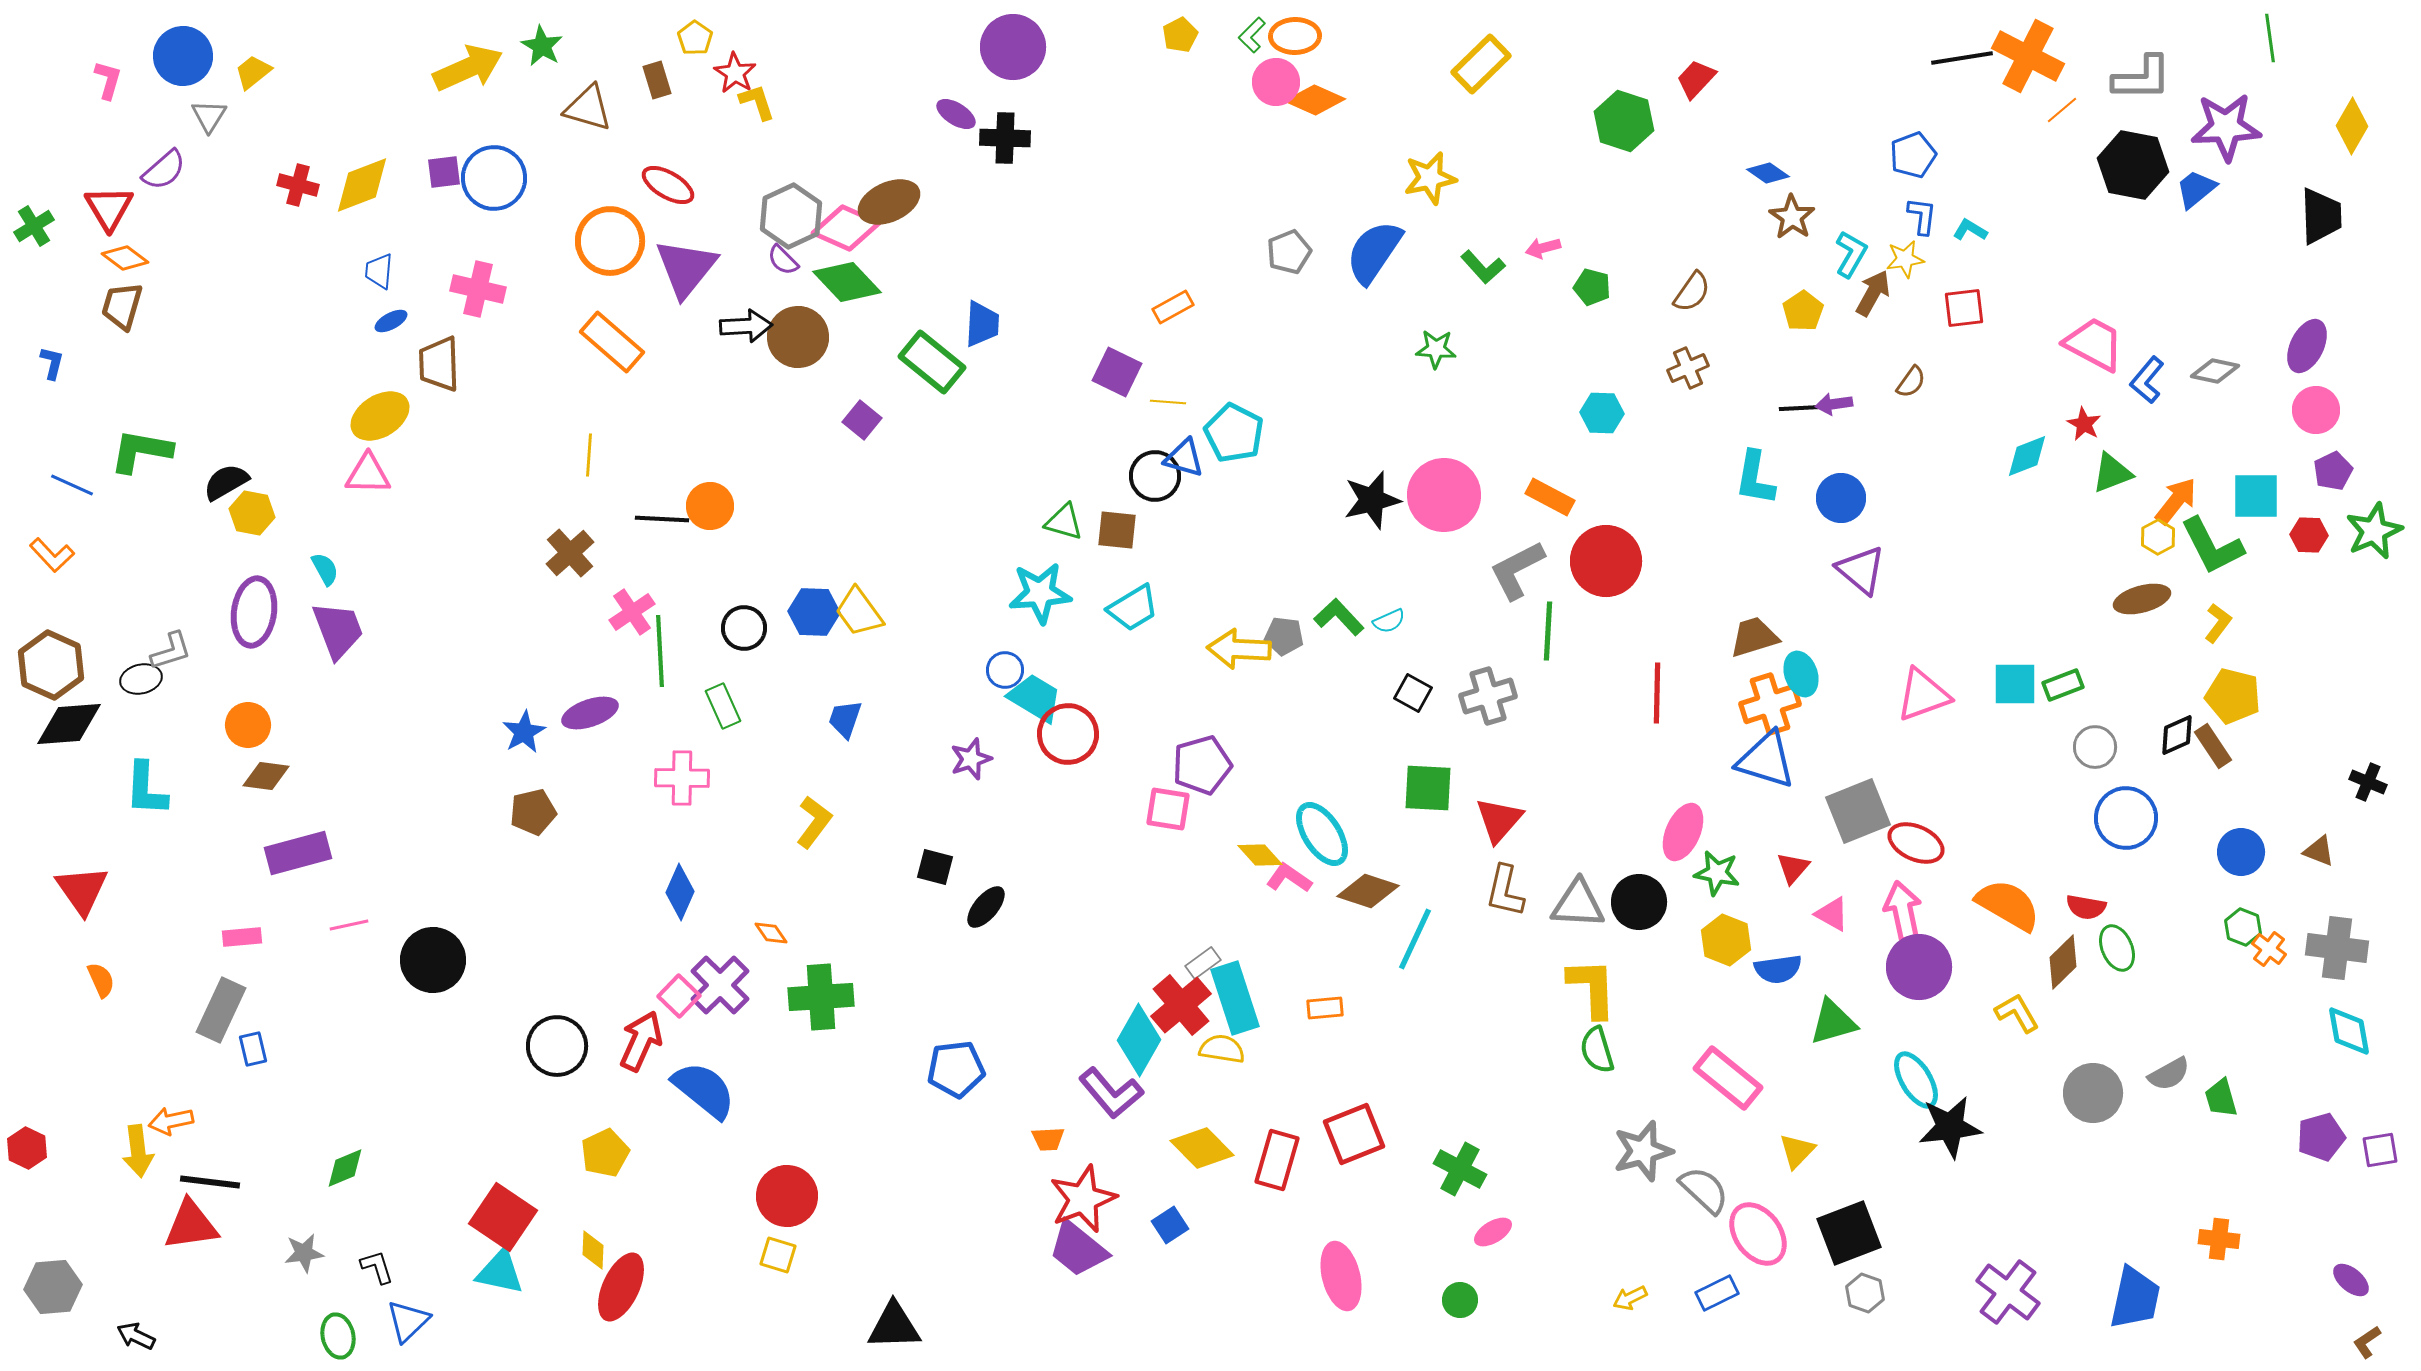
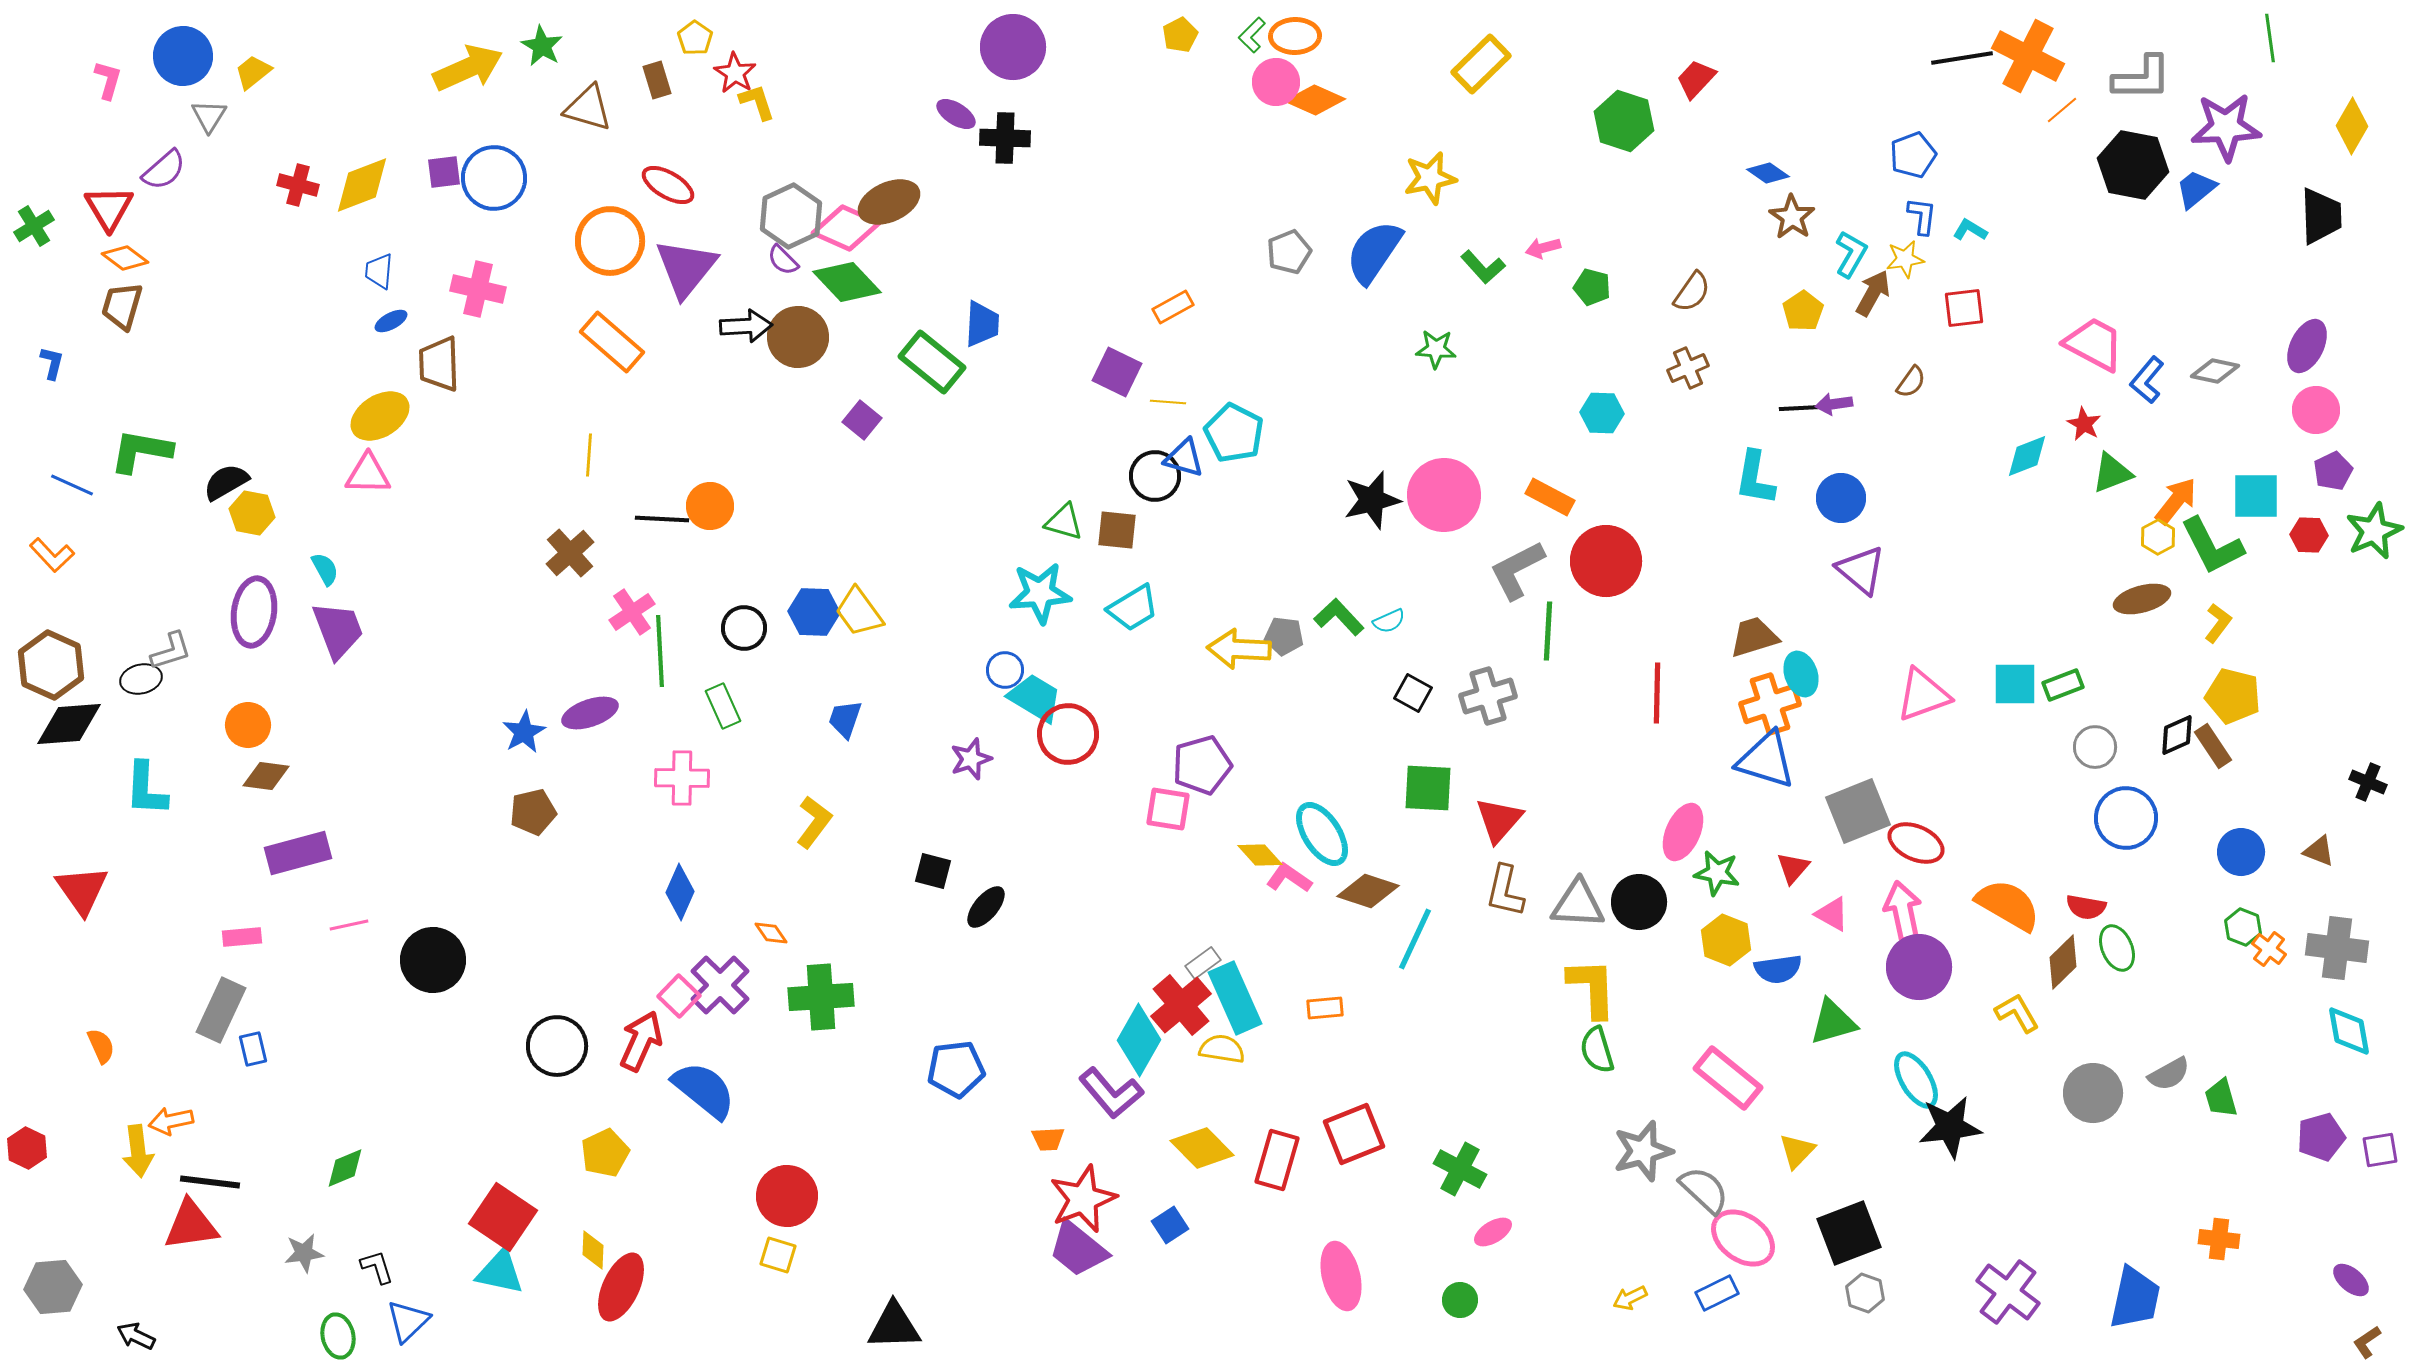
black square at (935, 867): moved 2 px left, 4 px down
orange semicircle at (101, 980): moved 66 px down
cyan rectangle at (1235, 998): rotated 6 degrees counterclockwise
pink ellipse at (1758, 1234): moved 15 px left, 4 px down; rotated 18 degrees counterclockwise
